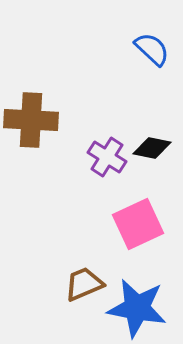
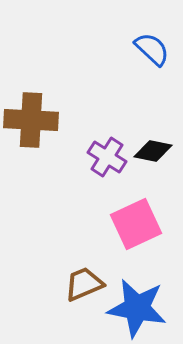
black diamond: moved 1 px right, 3 px down
pink square: moved 2 px left
